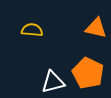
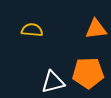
orange triangle: moved 1 px down; rotated 20 degrees counterclockwise
orange pentagon: rotated 28 degrees counterclockwise
